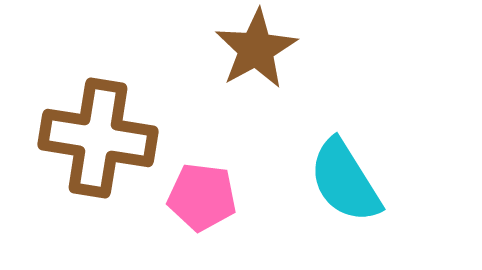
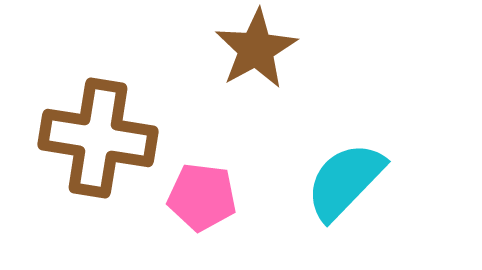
cyan semicircle: rotated 76 degrees clockwise
